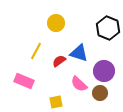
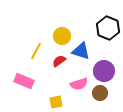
yellow circle: moved 6 px right, 13 px down
blue triangle: moved 2 px right, 2 px up
pink semicircle: rotated 60 degrees counterclockwise
